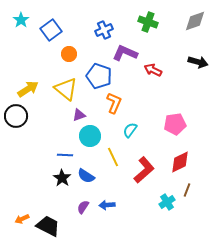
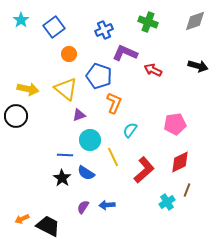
blue square: moved 3 px right, 3 px up
black arrow: moved 4 px down
yellow arrow: rotated 45 degrees clockwise
cyan circle: moved 4 px down
blue semicircle: moved 3 px up
